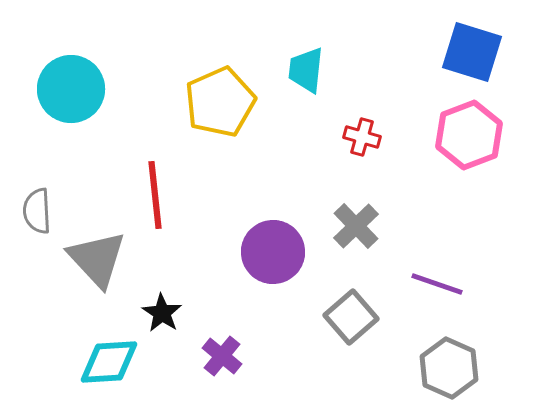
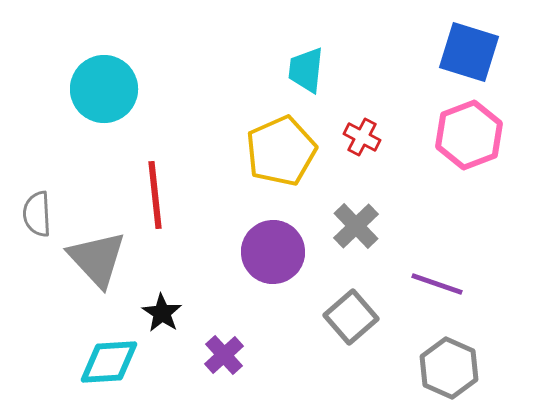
blue square: moved 3 px left
cyan circle: moved 33 px right
yellow pentagon: moved 61 px right, 49 px down
red cross: rotated 12 degrees clockwise
gray semicircle: moved 3 px down
purple cross: moved 2 px right, 1 px up; rotated 9 degrees clockwise
